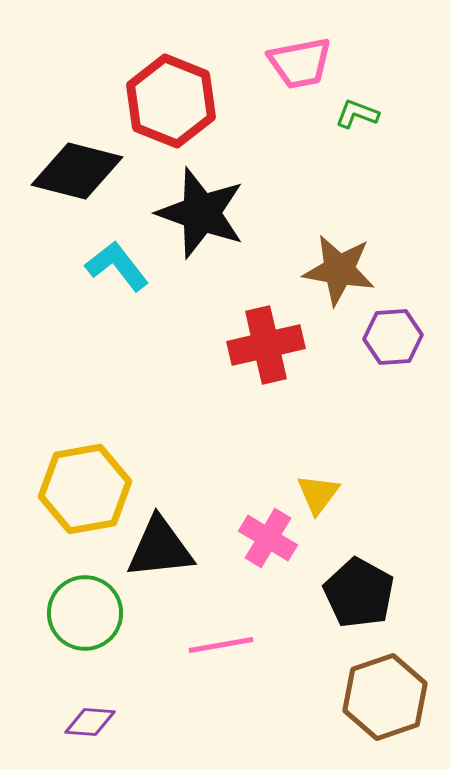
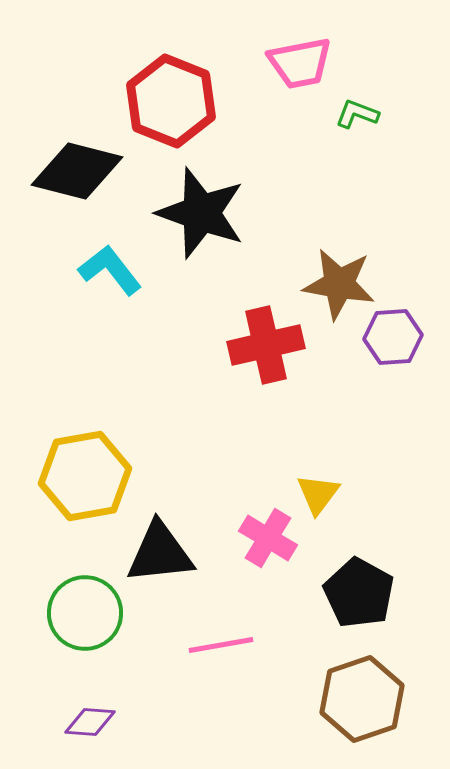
cyan L-shape: moved 7 px left, 4 px down
brown star: moved 14 px down
yellow hexagon: moved 13 px up
black triangle: moved 5 px down
brown hexagon: moved 23 px left, 2 px down
